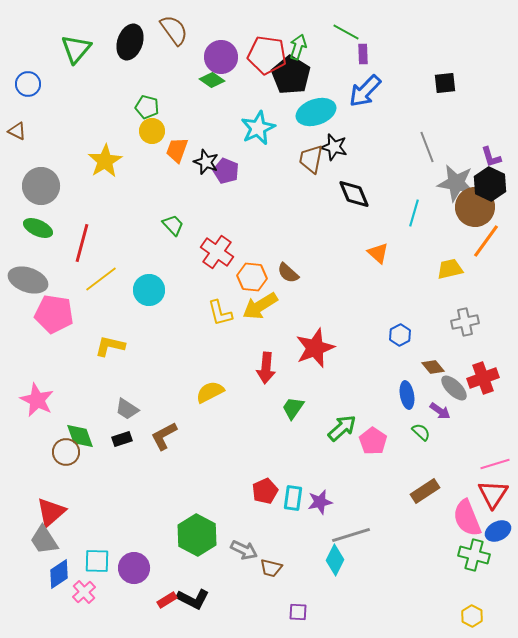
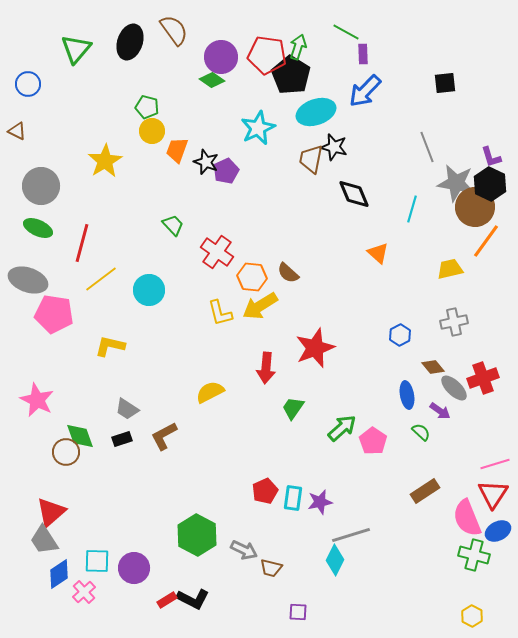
purple pentagon at (226, 171): rotated 25 degrees clockwise
cyan line at (414, 213): moved 2 px left, 4 px up
gray cross at (465, 322): moved 11 px left
